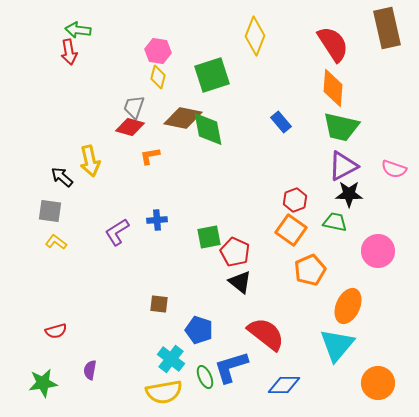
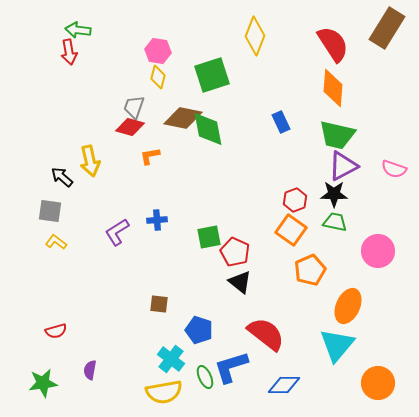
brown rectangle at (387, 28): rotated 45 degrees clockwise
blue rectangle at (281, 122): rotated 15 degrees clockwise
green trapezoid at (341, 127): moved 4 px left, 8 px down
black star at (349, 194): moved 15 px left
